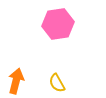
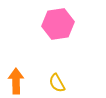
orange arrow: rotated 15 degrees counterclockwise
